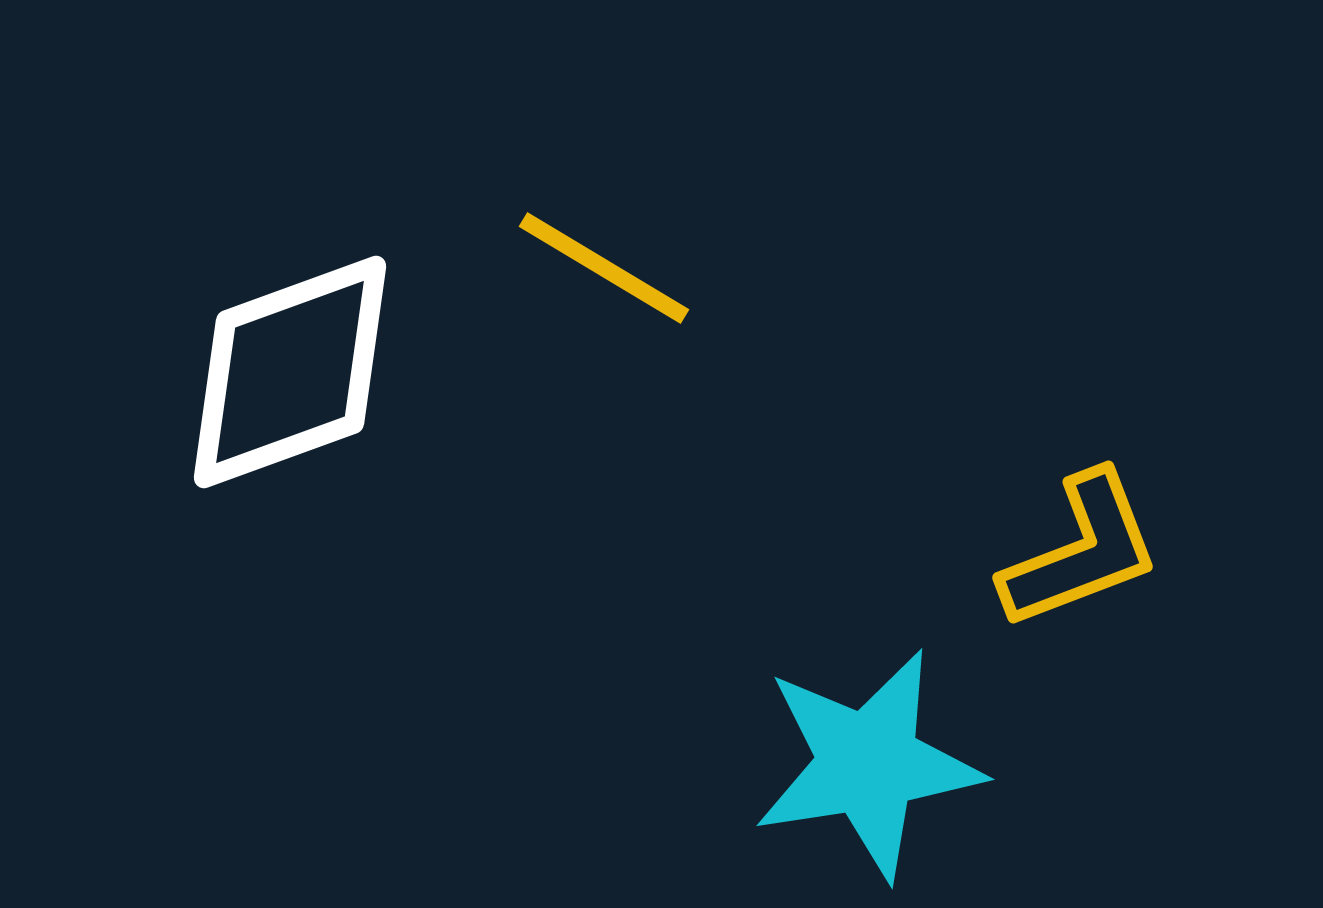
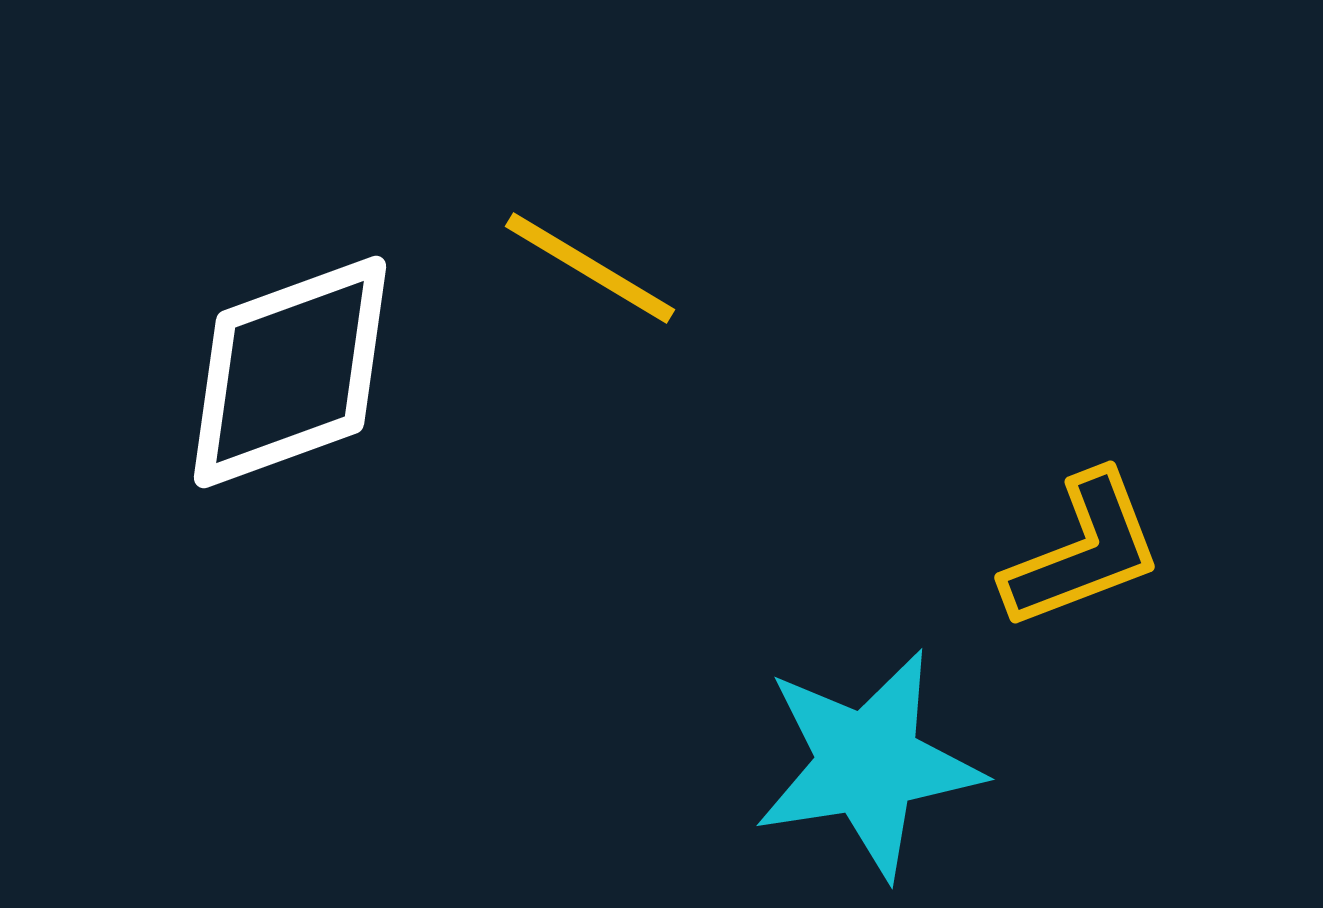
yellow line: moved 14 px left
yellow L-shape: moved 2 px right
